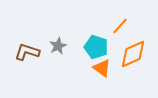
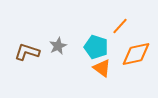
orange diamond: moved 3 px right; rotated 12 degrees clockwise
